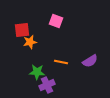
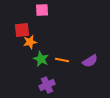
pink square: moved 14 px left, 11 px up; rotated 24 degrees counterclockwise
orange line: moved 1 px right, 2 px up
green star: moved 4 px right, 13 px up; rotated 21 degrees clockwise
